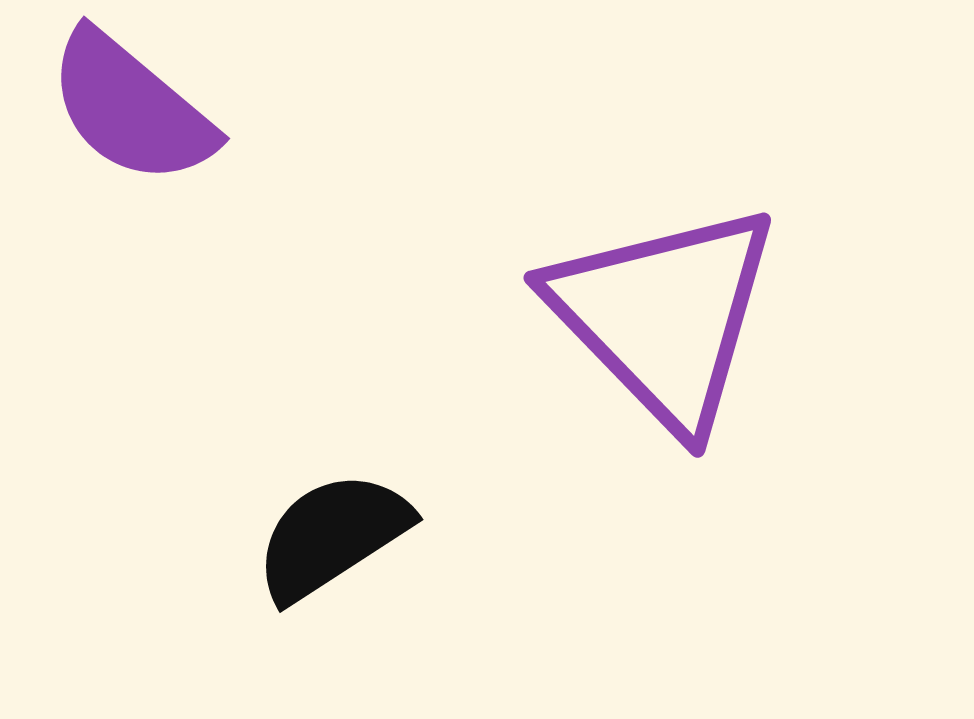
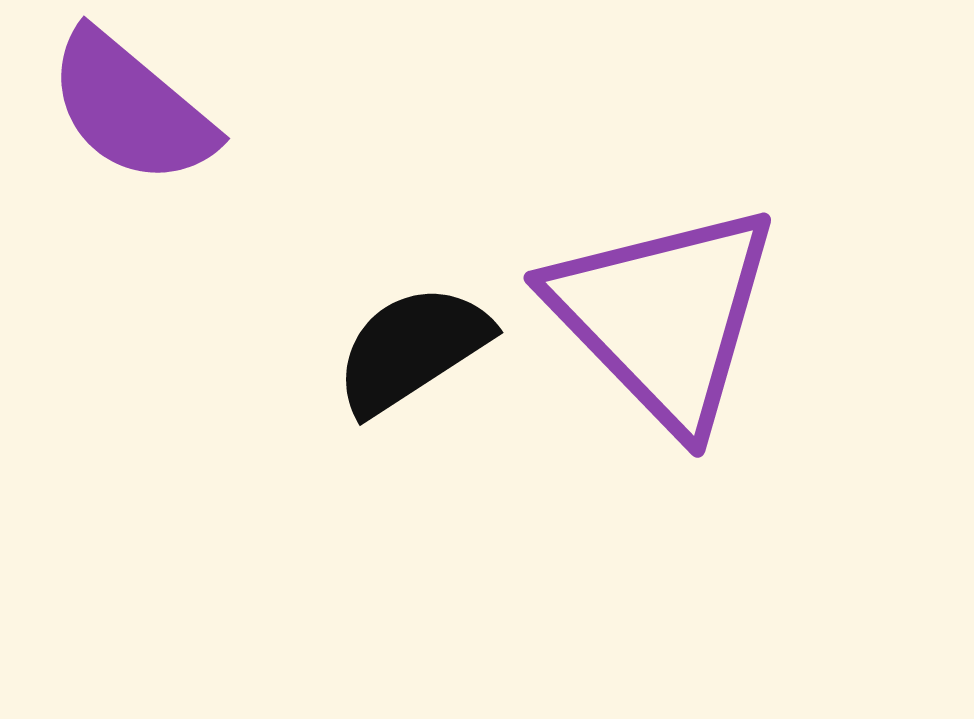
black semicircle: moved 80 px right, 187 px up
